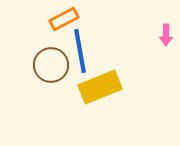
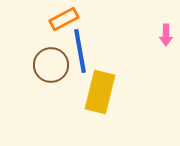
yellow rectangle: moved 5 px down; rotated 54 degrees counterclockwise
